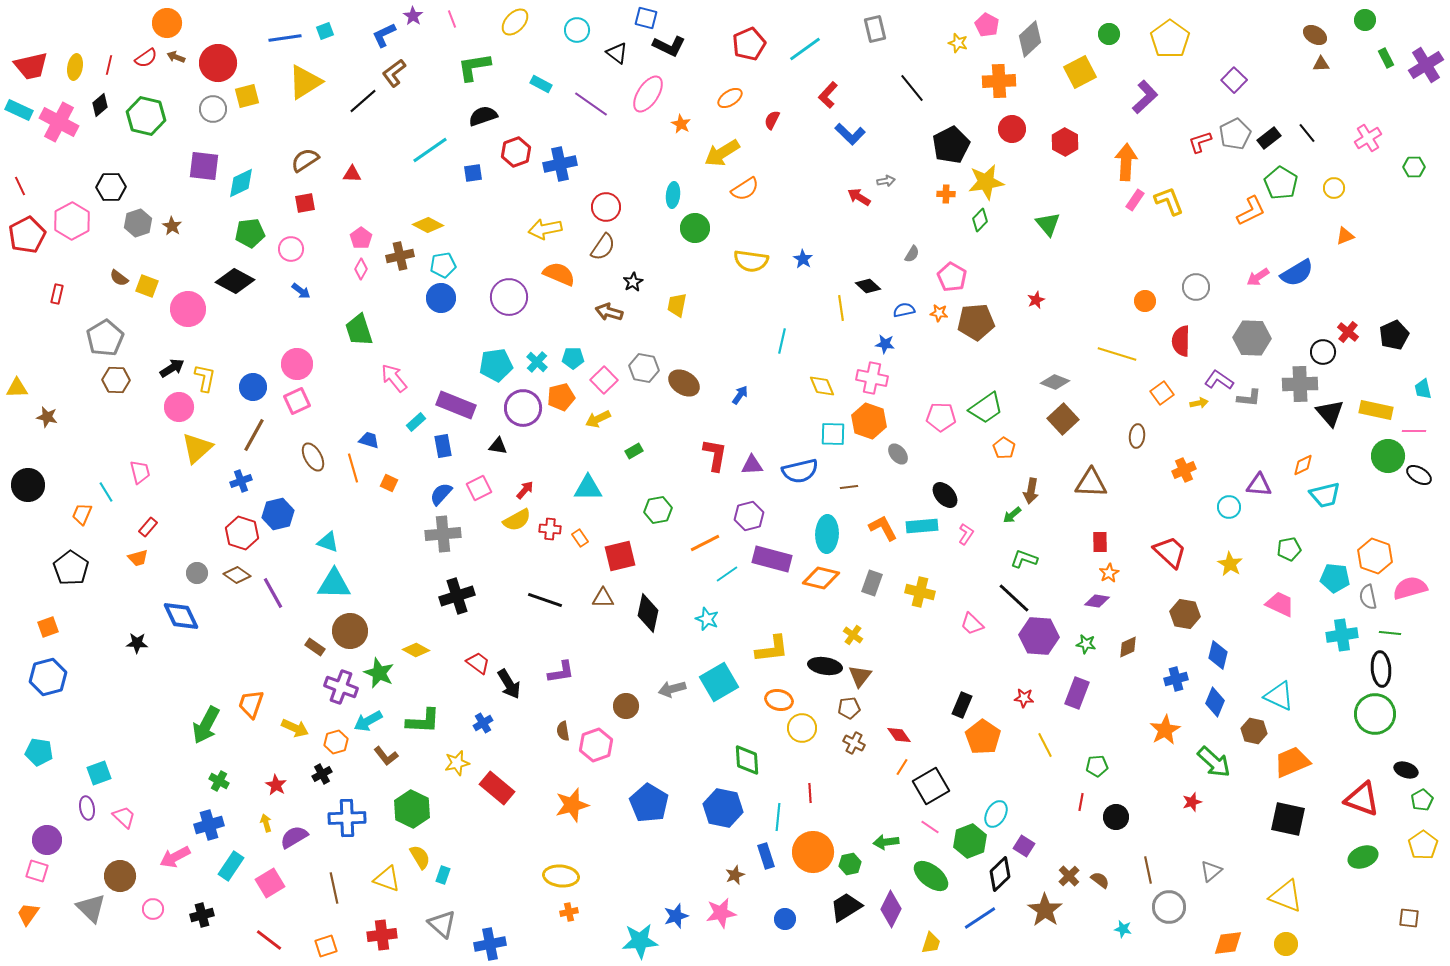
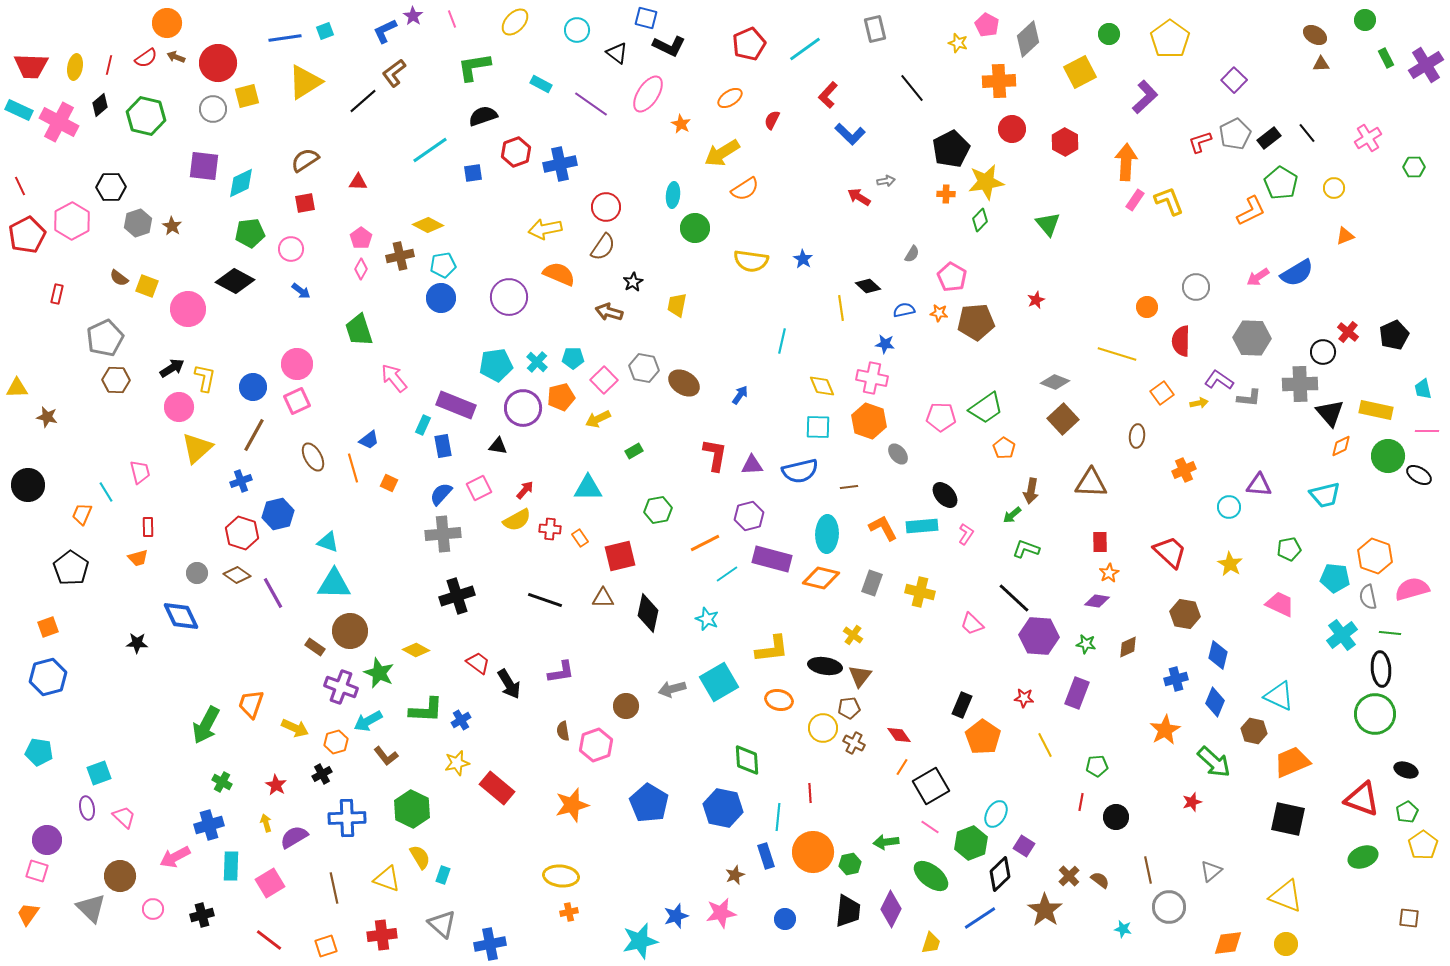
blue L-shape at (384, 35): moved 1 px right, 4 px up
gray diamond at (1030, 39): moved 2 px left
red trapezoid at (31, 66): rotated 15 degrees clockwise
black pentagon at (951, 145): moved 4 px down
red triangle at (352, 174): moved 6 px right, 8 px down
orange circle at (1145, 301): moved 2 px right, 6 px down
gray pentagon at (105, 338): rotated 6 degrees clockwise
cyan rectangle at (416, 422): moved 7 px right, 3 px down; rotated 24 degrees counterclockwise
pink line at (1414, 431): moved 13 px right
cyan square at (833, 434): moved 15 px left, 7 px up
blue trapezoid at (369, 440): rotated 125 degrees clockwise
orange diamond at (1303, 465): moved 38 px right, 19 px up
red rectangle at (148, 527): rotated 42 degrees counterclockwise
green L-shape at (1024, 559): moved 2 px right, 10 px up
pink semicircle at (1410, 588): moved 2 px right, 1 px down
cyan cross at (1342, 635): rotated 28 degrees counterclockwise
green L-shape at (423, 721): moved 3 px right, 11 px up
blue cross at (483, 723): moved 22 px left, 3 px up
yellow circle at (802, 728): moved 21 px right
green cross at (219, 781): moved 3 px right, 1 px down
green pentagon at (1422, 800): moved 15 px left, 12 px down
green hexagon at (970, 841): moved 1 px right, 2 px down
cyan rectangle at (231, 866): rotated 32 degrees counterclockwise
black trapezoid at (846, 907): moved 2 px right, 4 px down; rotated 128 degrees clockwise
cyan star at (640, 941): rotated 9 degrees counterclockwise
